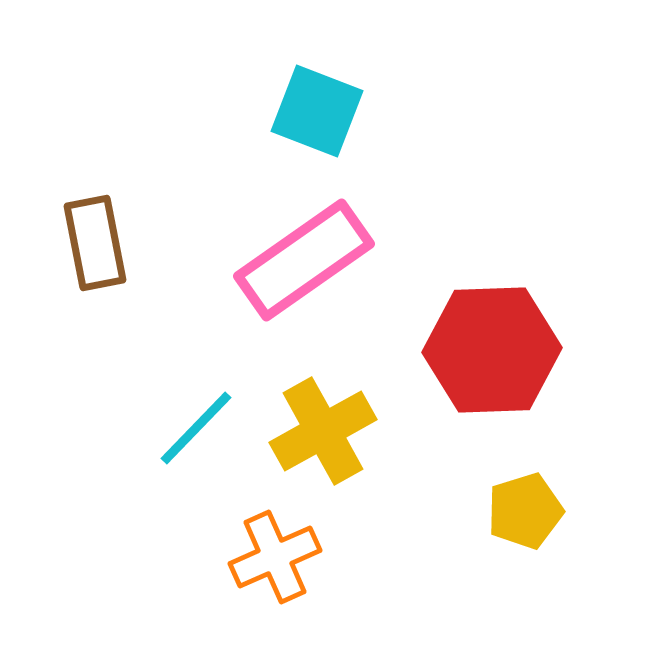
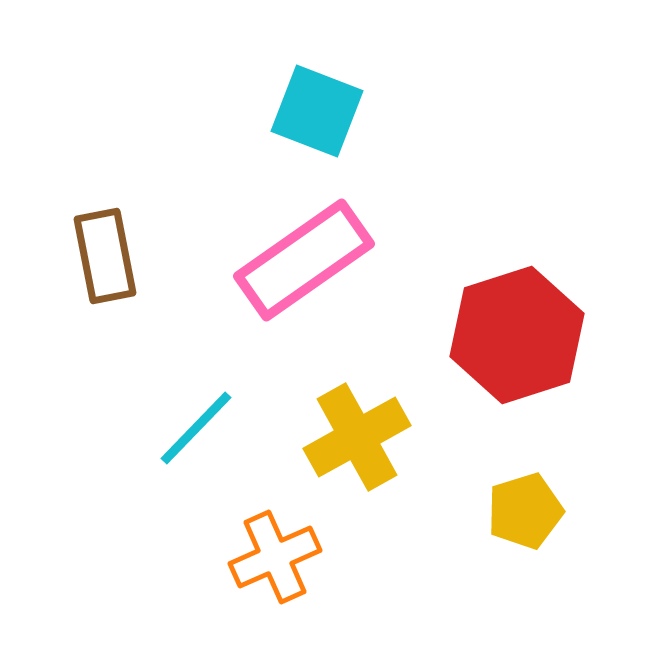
brown rectangle: moved 10 px right, 13 px down
red hexagon: moved 25 px right, 15 px up; rotated 16 degrees counterclockwise
yellow cross: moved 34 px right, 6 px down
